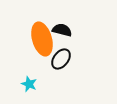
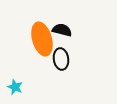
black ellipse: rotated 45 degrees counterclockwise
cyan star: moved 14 px left, 3 px down
